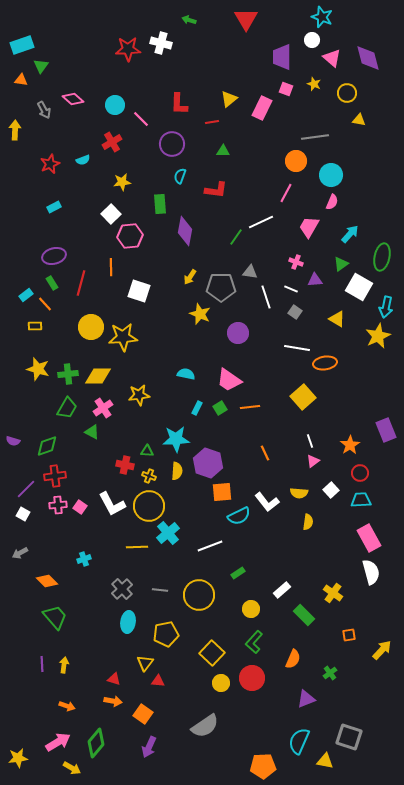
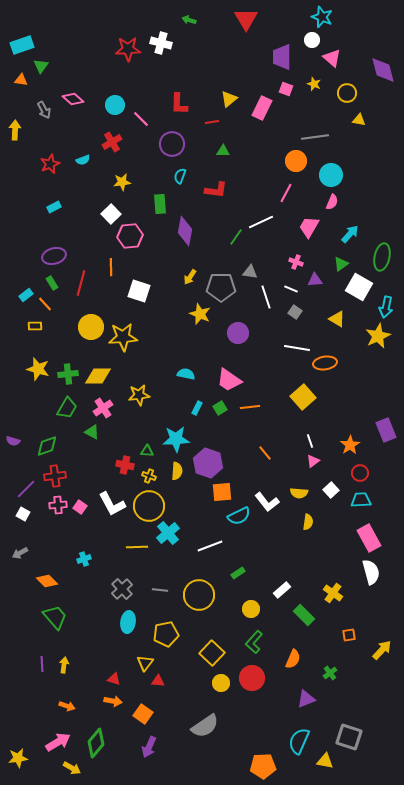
purple diamond at (368, 58): moved 15 px right, 12 px down
orange line at (265, 453): rotated 14 degrees counterclockwise
